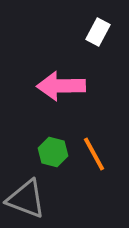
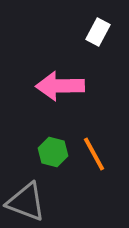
pink arrow: moved 1 px left
gray triangle: moved 3 px down
